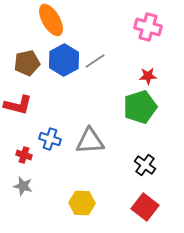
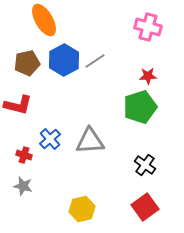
orange ellipse: moved 7 px left
blue cross: rotated 30 degrees clockwise
yellow hexagon: moved 6 px down; rotated 15 degrees counterclockwise
red square: rotated 16 degrees clockwise
